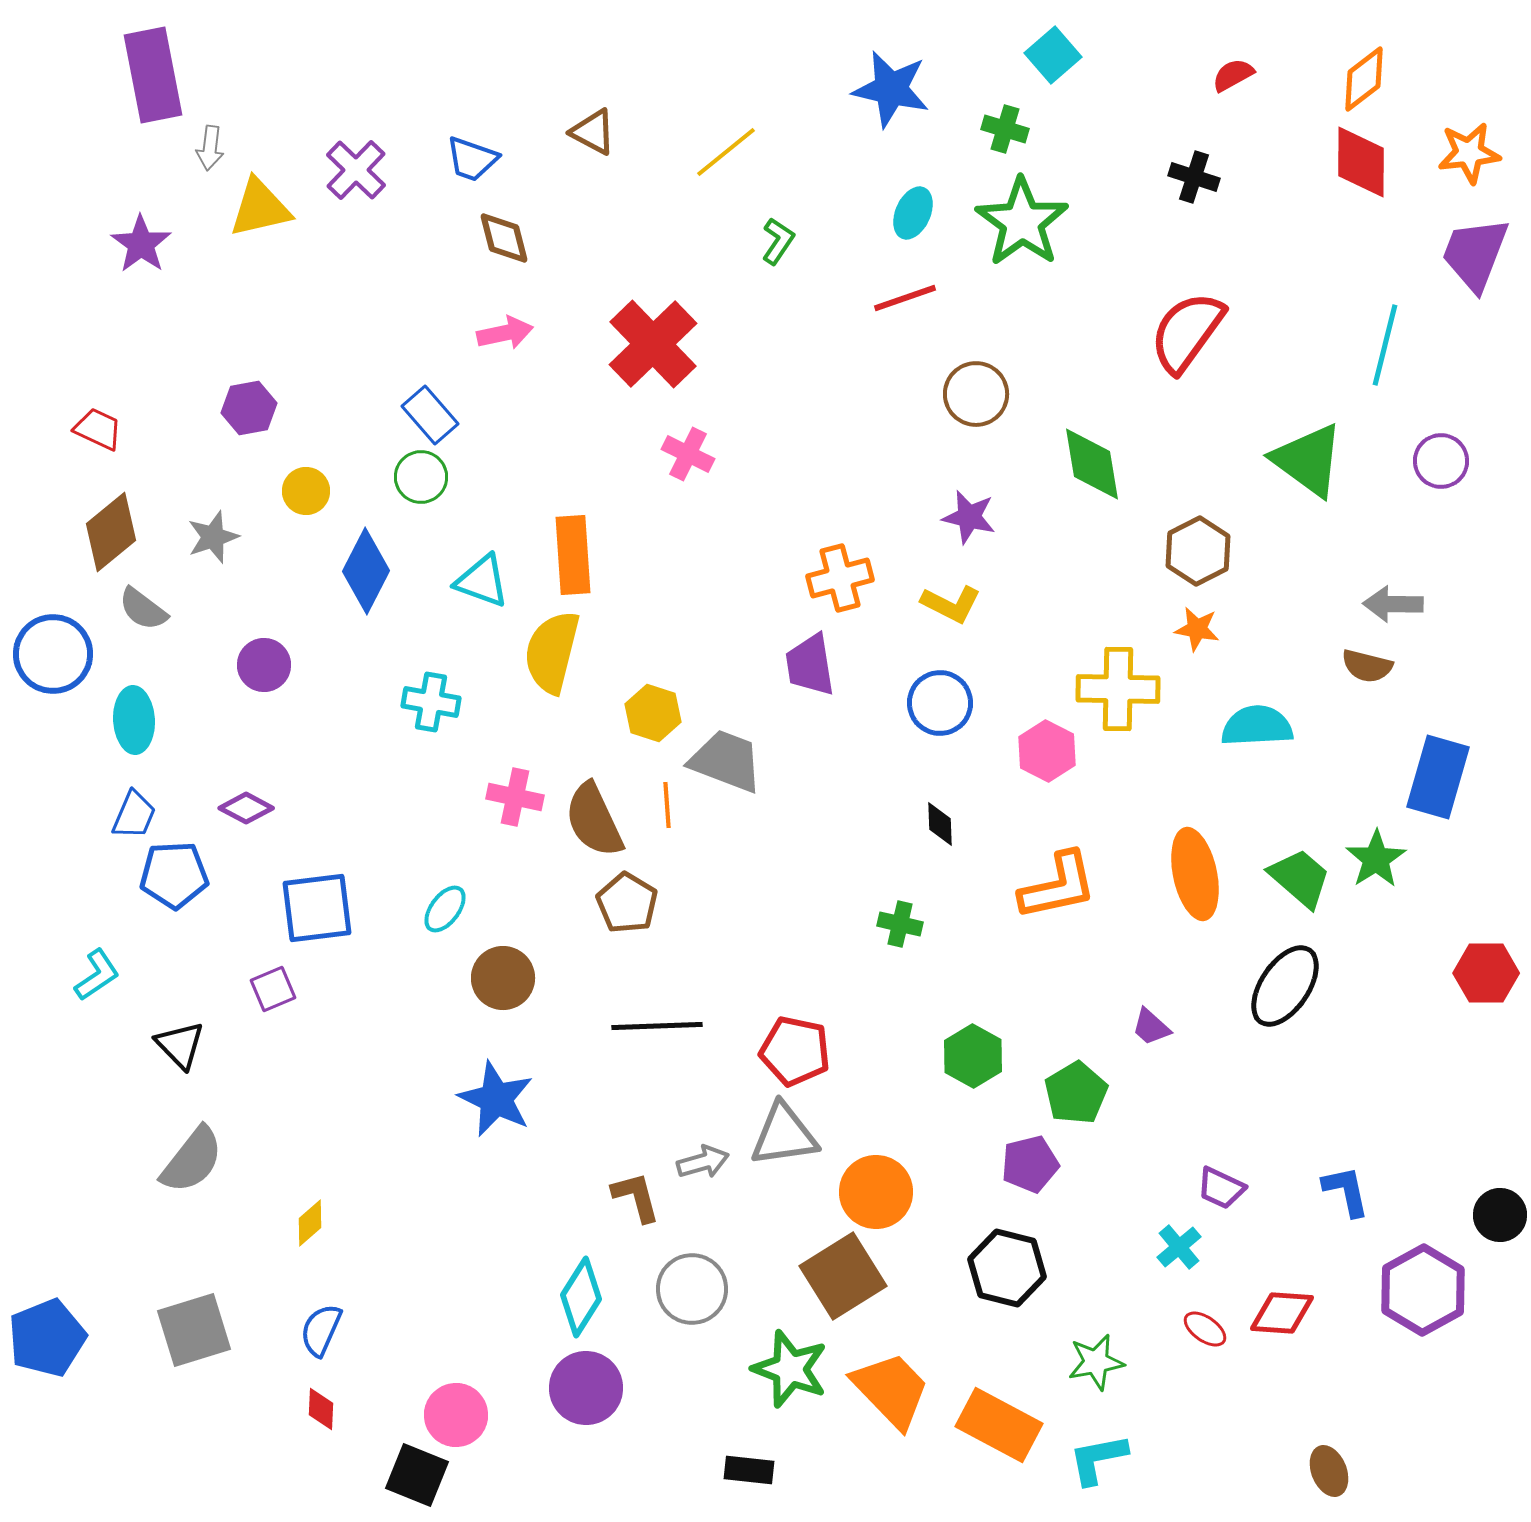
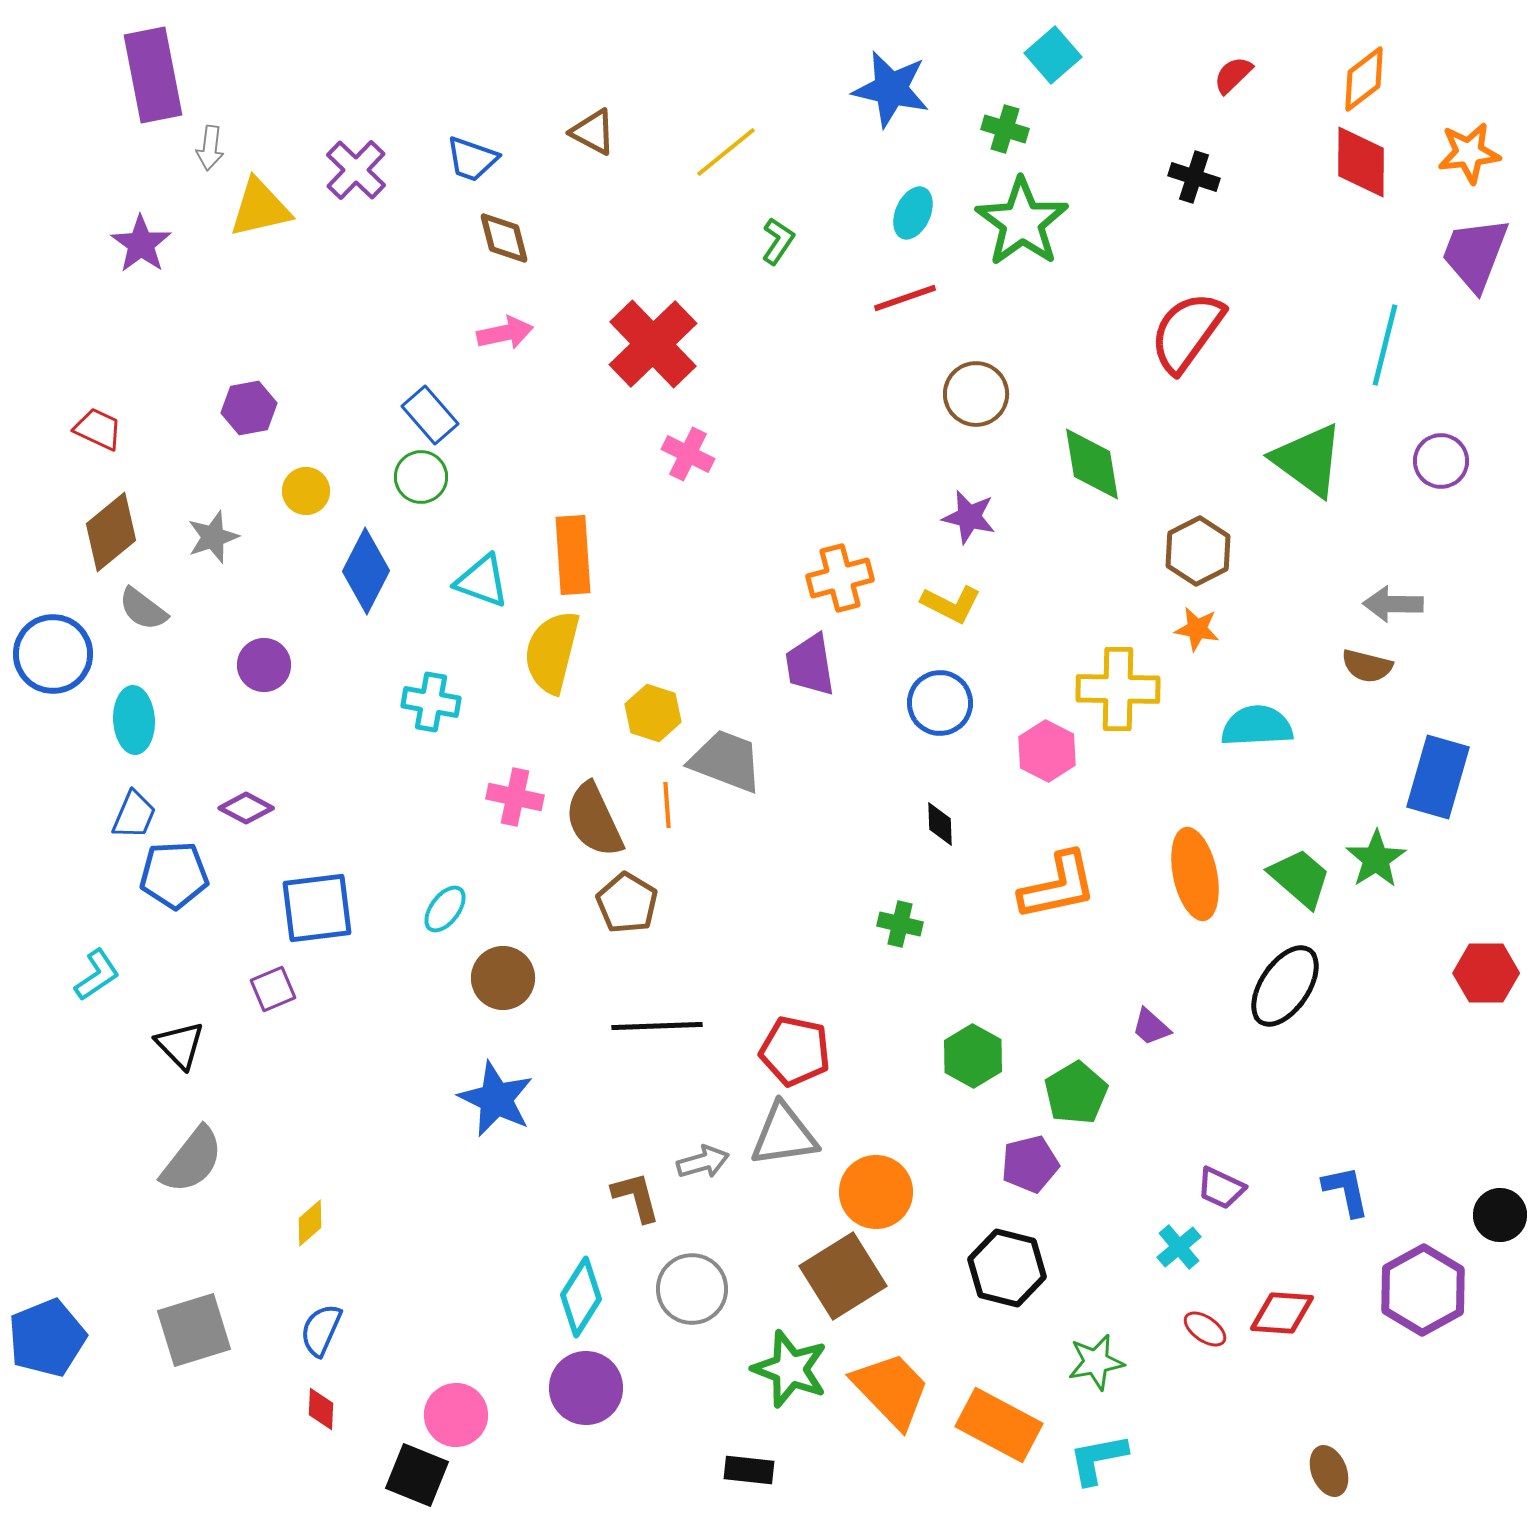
red semicircle at (1233, 75): rotated 15 degrees counterclockwise
